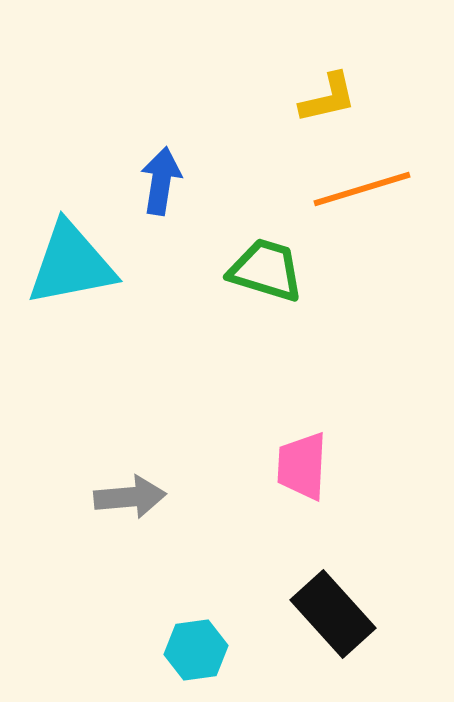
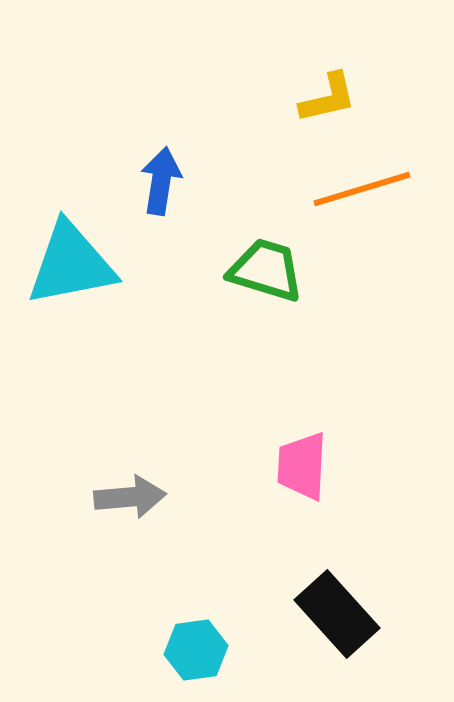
black rectangle: moved 4 px right
